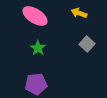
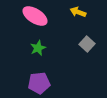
yellow arrow: moved 1 px left, 1 px up
green star: rotated 14 degrees clockwise
purple pentagon: moved 3 px right, 1 px up
